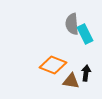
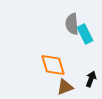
orange diamond: rotated 52 degrees clockwise
black arrow: moved 5 px right, 6 px down; rotated 14 degrees clockwise
brown triangle: moved 6 px left, 6 px down; rotated 30 degrees counterclockwise
